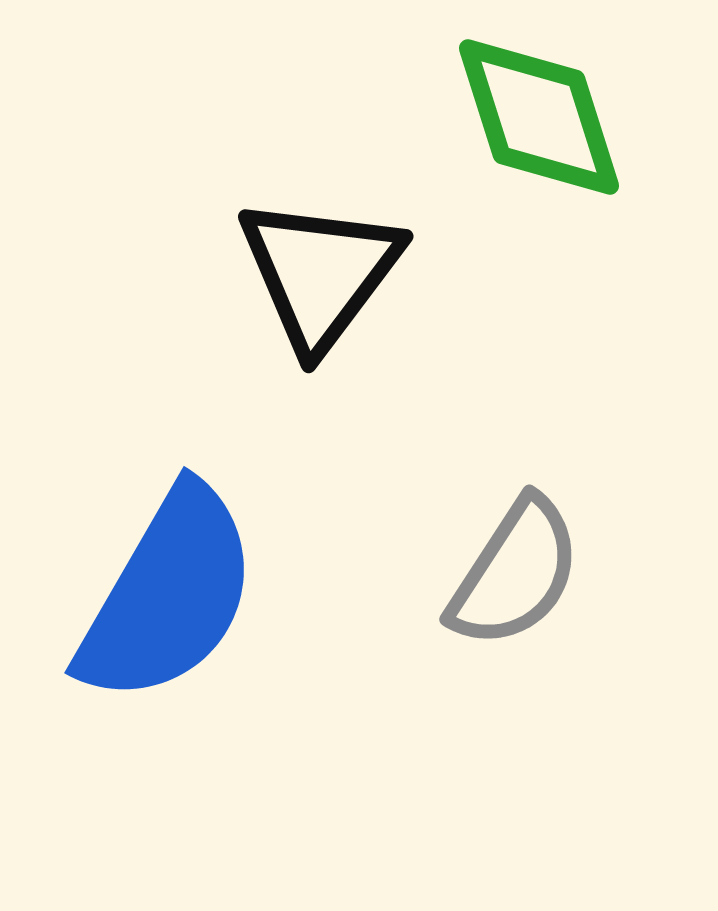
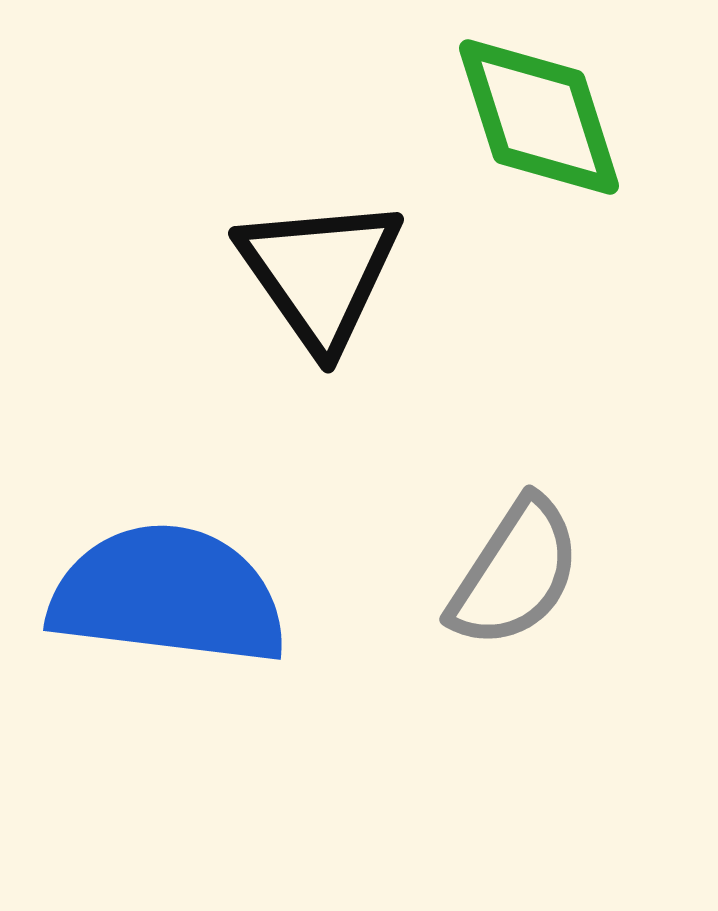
black triangle: rotated 12 degrees counterclockwise
blue semicircle: rotated 113 degrees counterclockwise
